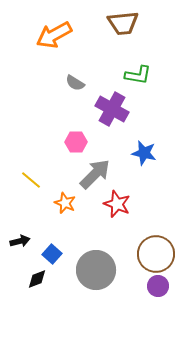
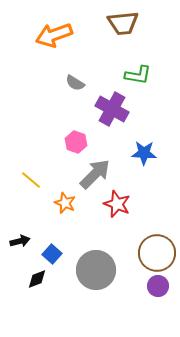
orange arrow: rotated 9 degrees clockwise
pink hexagon: rotated 20 degrees clockwise
blue star: rotated 10 degrees counterclockwise
brown circle: moved 1 px right, 1 px up
